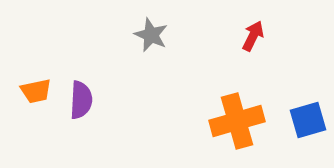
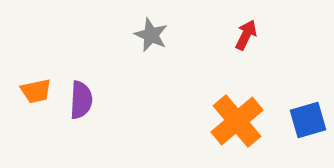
red arrow: moved 7 px left, 1 px up
orange cross: rotated 24 degrees counterclockwise
